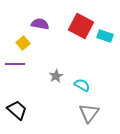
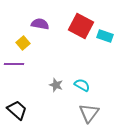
purple line: moved 1 px left
gray star: moved 9 px down; rotated 24 degrees counterclockwise
